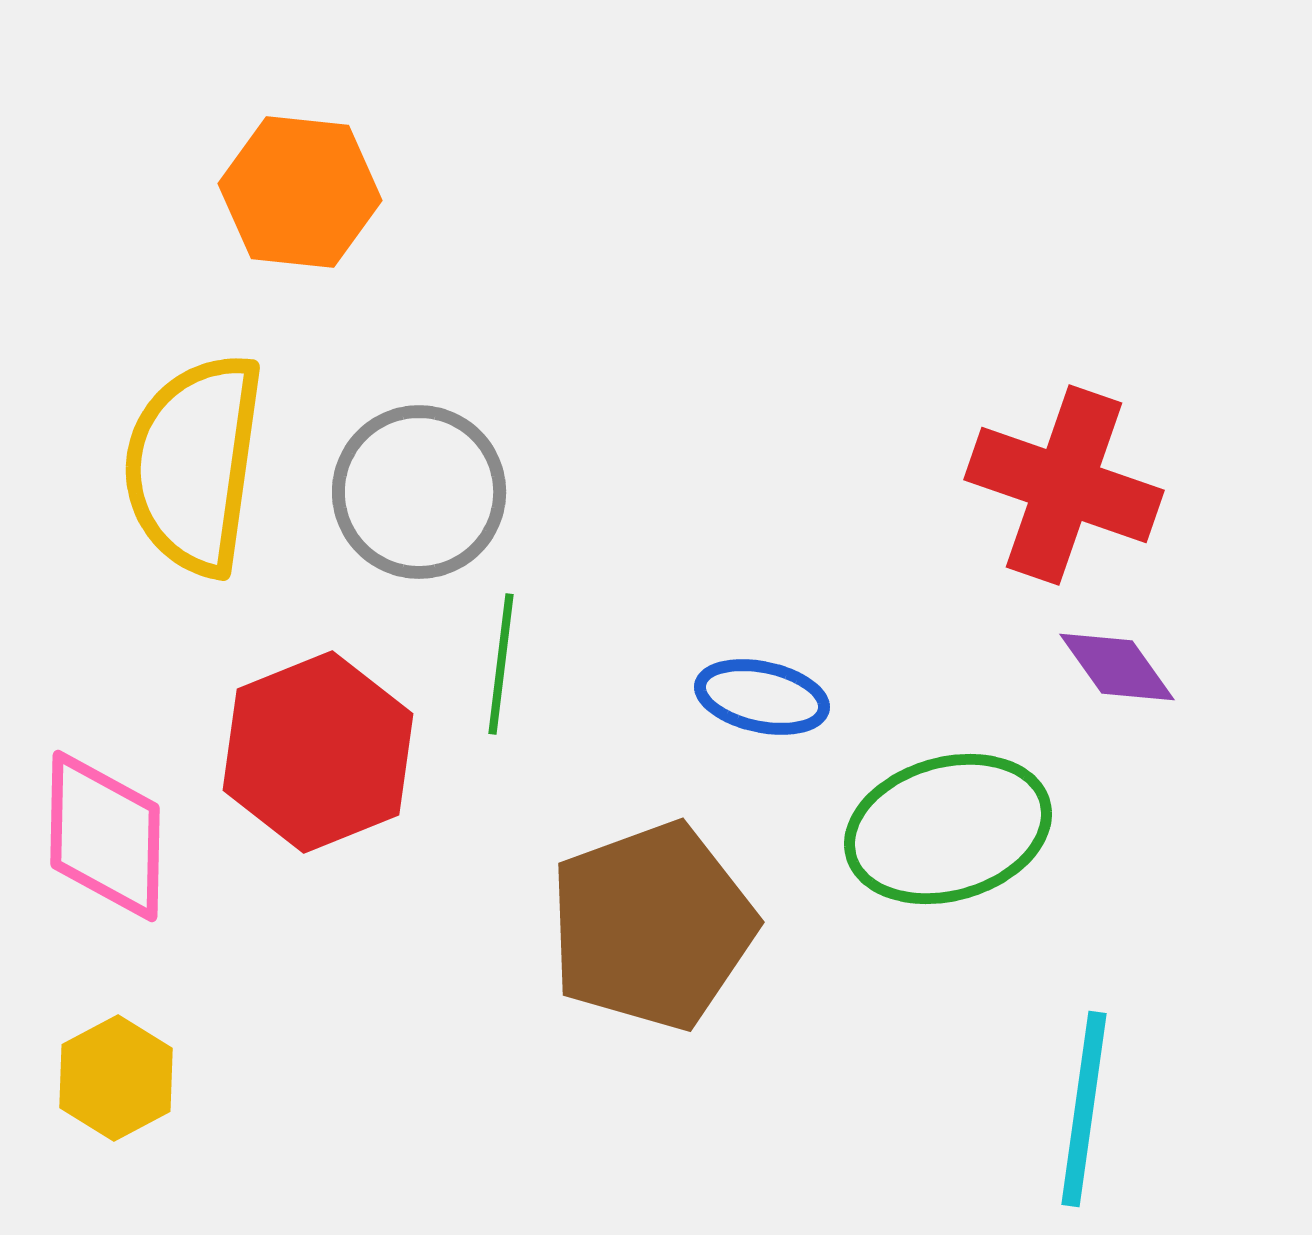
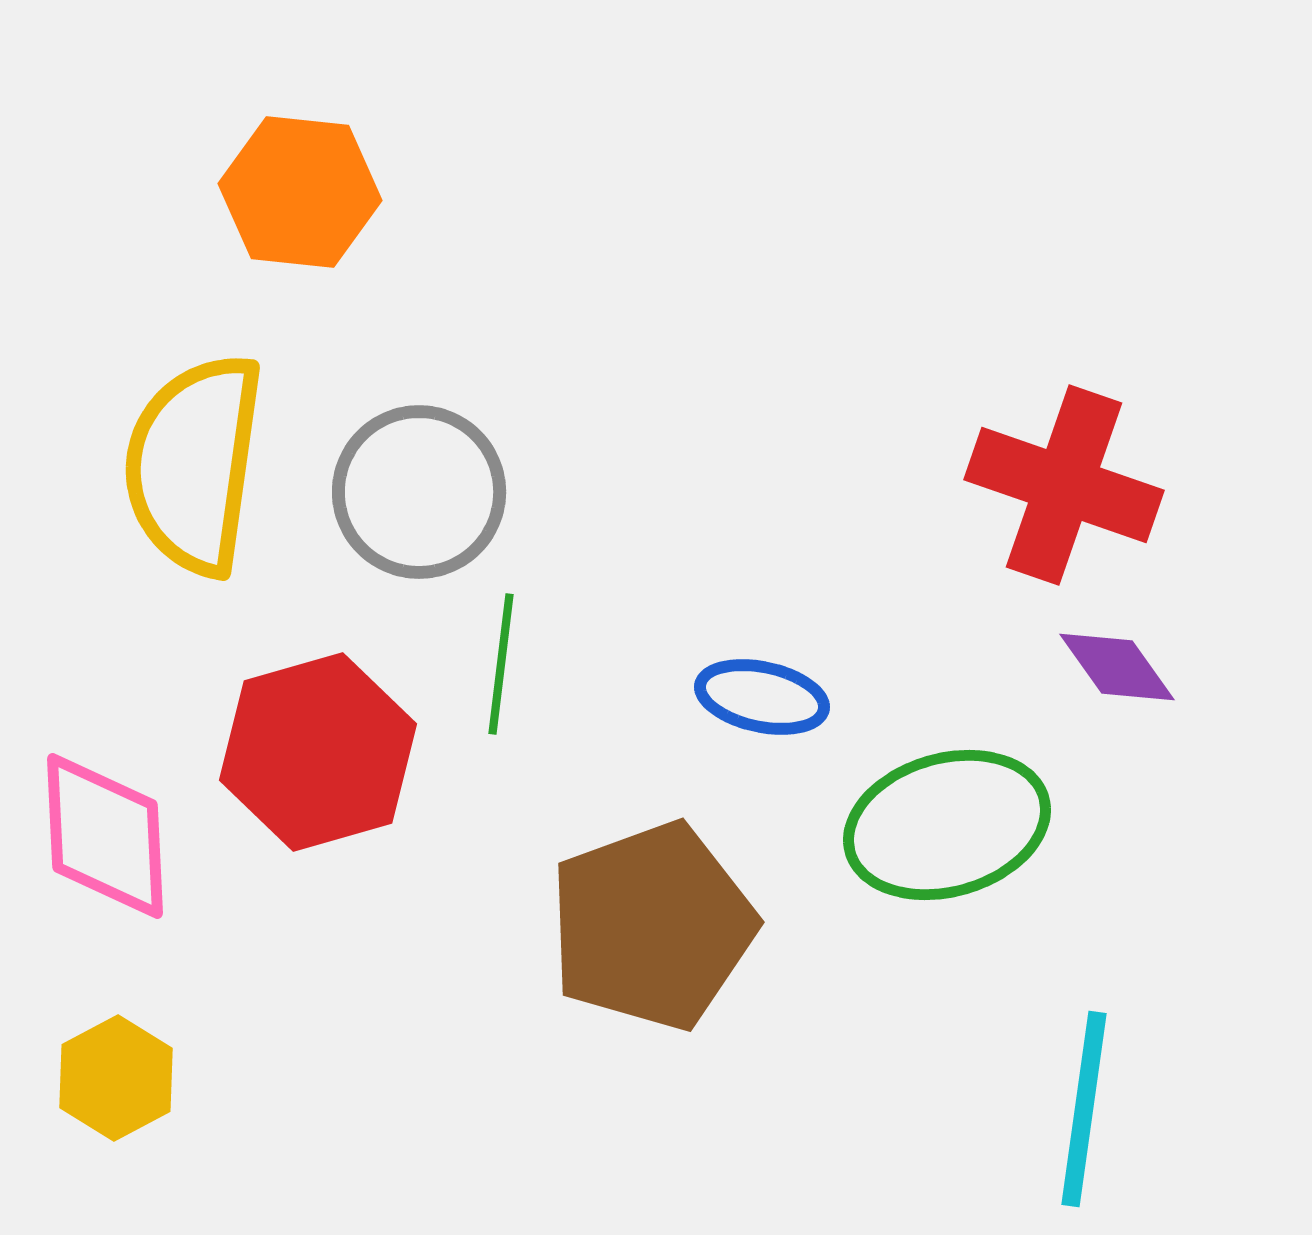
red hexagon: rotated 6 degrees clockwise
green ellipse: moved 1 px left, 4 px up
pink diamond: rotated 4 degrees counterclockwise
